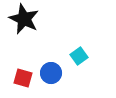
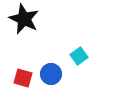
blue circle: moved 1 px down
